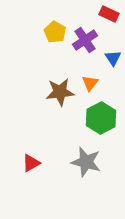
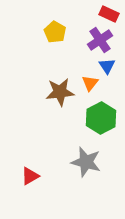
purple cross: moved 15 px right
blue triangle: moved 6 px left, 8 px down
red triangle: moved 1 px left, 13 px down
